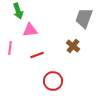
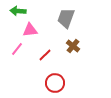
green arrow: rotated 112 degrees clockwise
gray trapezoid: moved 18 px left
pink line: moved 7 px right, 1 px down; rotated 32 degrees clockwise
red line: moved 8 px right; rotated 24 degrees counterclockwise
red circle: moved 2 px right, 2 px down
